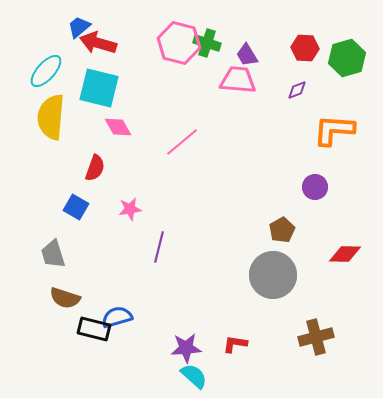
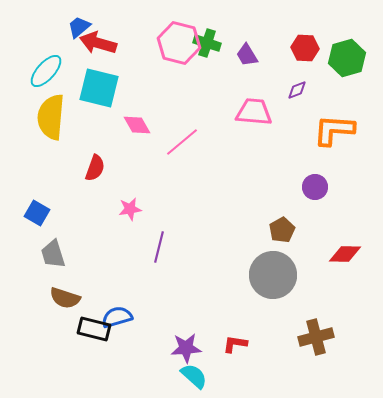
pink trapezoid: moved 16 px right, 32 px down
pink diamond: moved 19 px right, 2 px up
blue square: moved 39 px left, 6 px down
